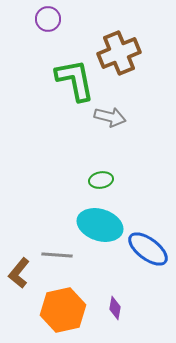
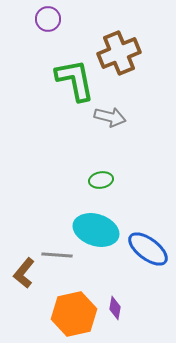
cyan ellipse: moved 4 px left, 5 px down
brown L-shape: moved 5 px right
orange hexagon: moved 11 px right, 4 px down
